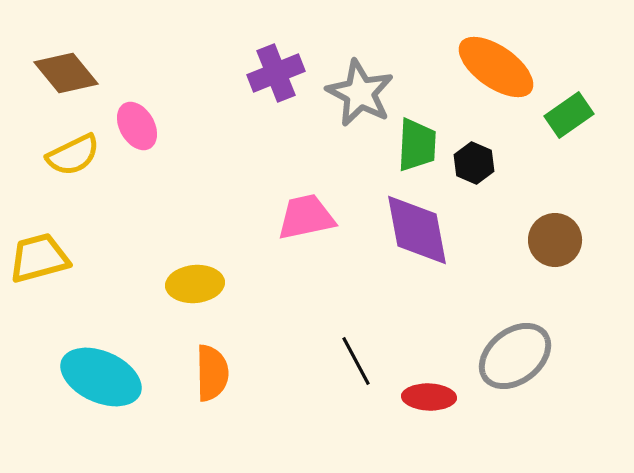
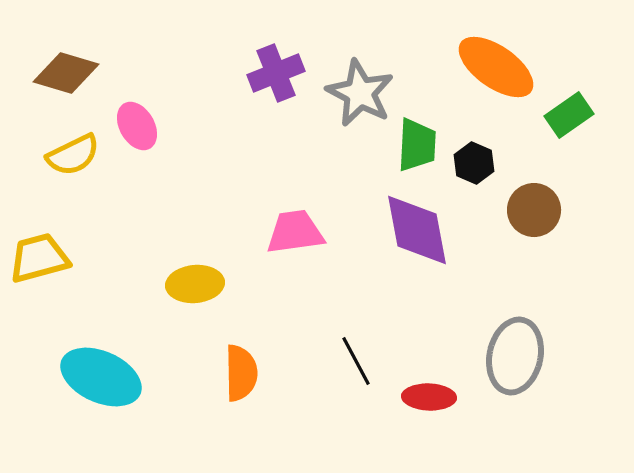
brown diamond: rotated 34 degrees counterclockwise
pink trapezoid: moved 11 px left, 15 px down; rotated 4 degrees clockwise
brown circle: moved 21 px left, 30 px up
gray ellipse: rotated 40 degrees counterclockwise
orange semicircle: moved 29 px right
